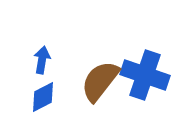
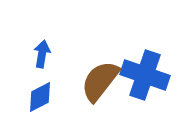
blue arrow: moved 6 px up
blue diamond: moved 3 px left
